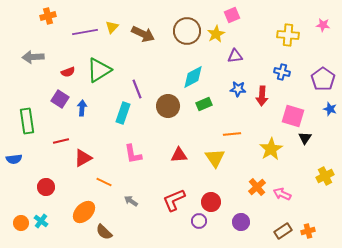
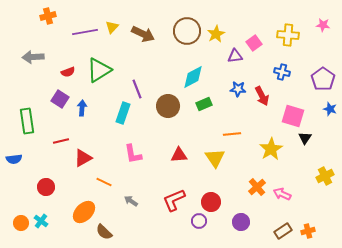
pink square at (232, 15): moved 22 px right, 28 px down; rotated 14 degrees counterclockwise
red arrow at (262, 96): rotated 30 degrees counterclockwise
